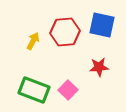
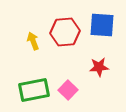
blue square: rotated 8 degrees counterclockwise
yellow arrow: rotated 48 degrees counterclockwise
green rectangle: rotated 32 degrees counterclockwise
